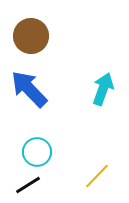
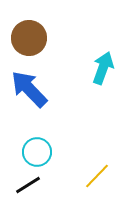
brown circle: moved 2 px left, 2 px down
cyan arrow: moved 21 px up
